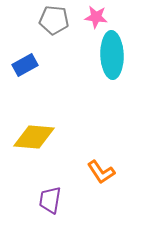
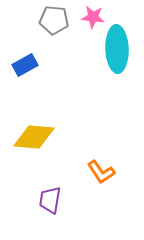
pink star: moved 3 px left
cyan ellipse: moved 5 px right, 6 px up
